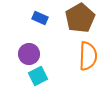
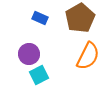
orange semicircle: rotated 24 degrees clockwise
cyan square: moved 1 px right, 1 px up
